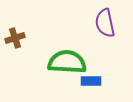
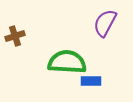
purple semicircle: rotated 40 degrees clockwise
brown cross: moved 2 px up
